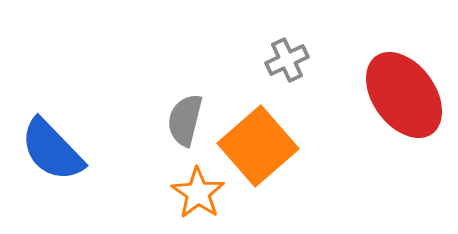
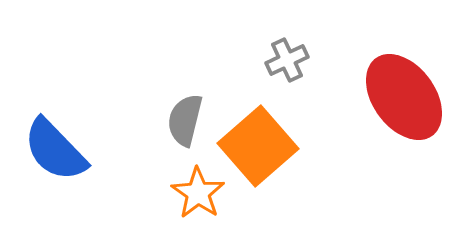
red ellipse: moved 2 px down
blue semicircle: moved 3 px right
